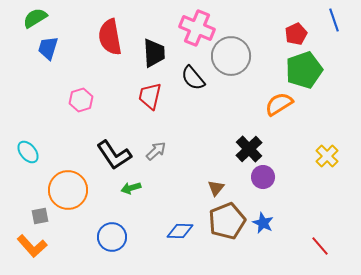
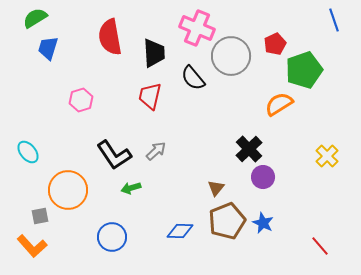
red pentagon: moved 21 px left, 10 px down
